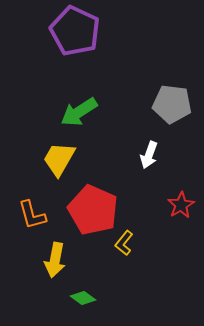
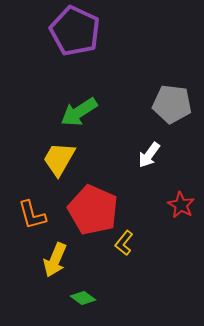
white arrow: rotated 16 degrees clockwise
red star: rotated 12 degrees counterclockwise
yellow arrow: rotated 12 degrees clockwise
